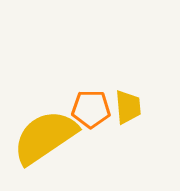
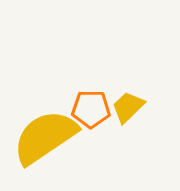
yellow trapezoid: rotated 129 degrees counterclockwise
